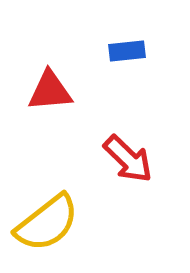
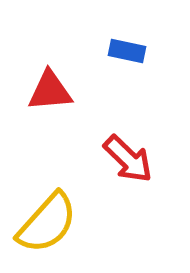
blue rectangle: rotated 18 degrees clockwise
yellow semicircle: rotated 10 degrees counterclockwise
